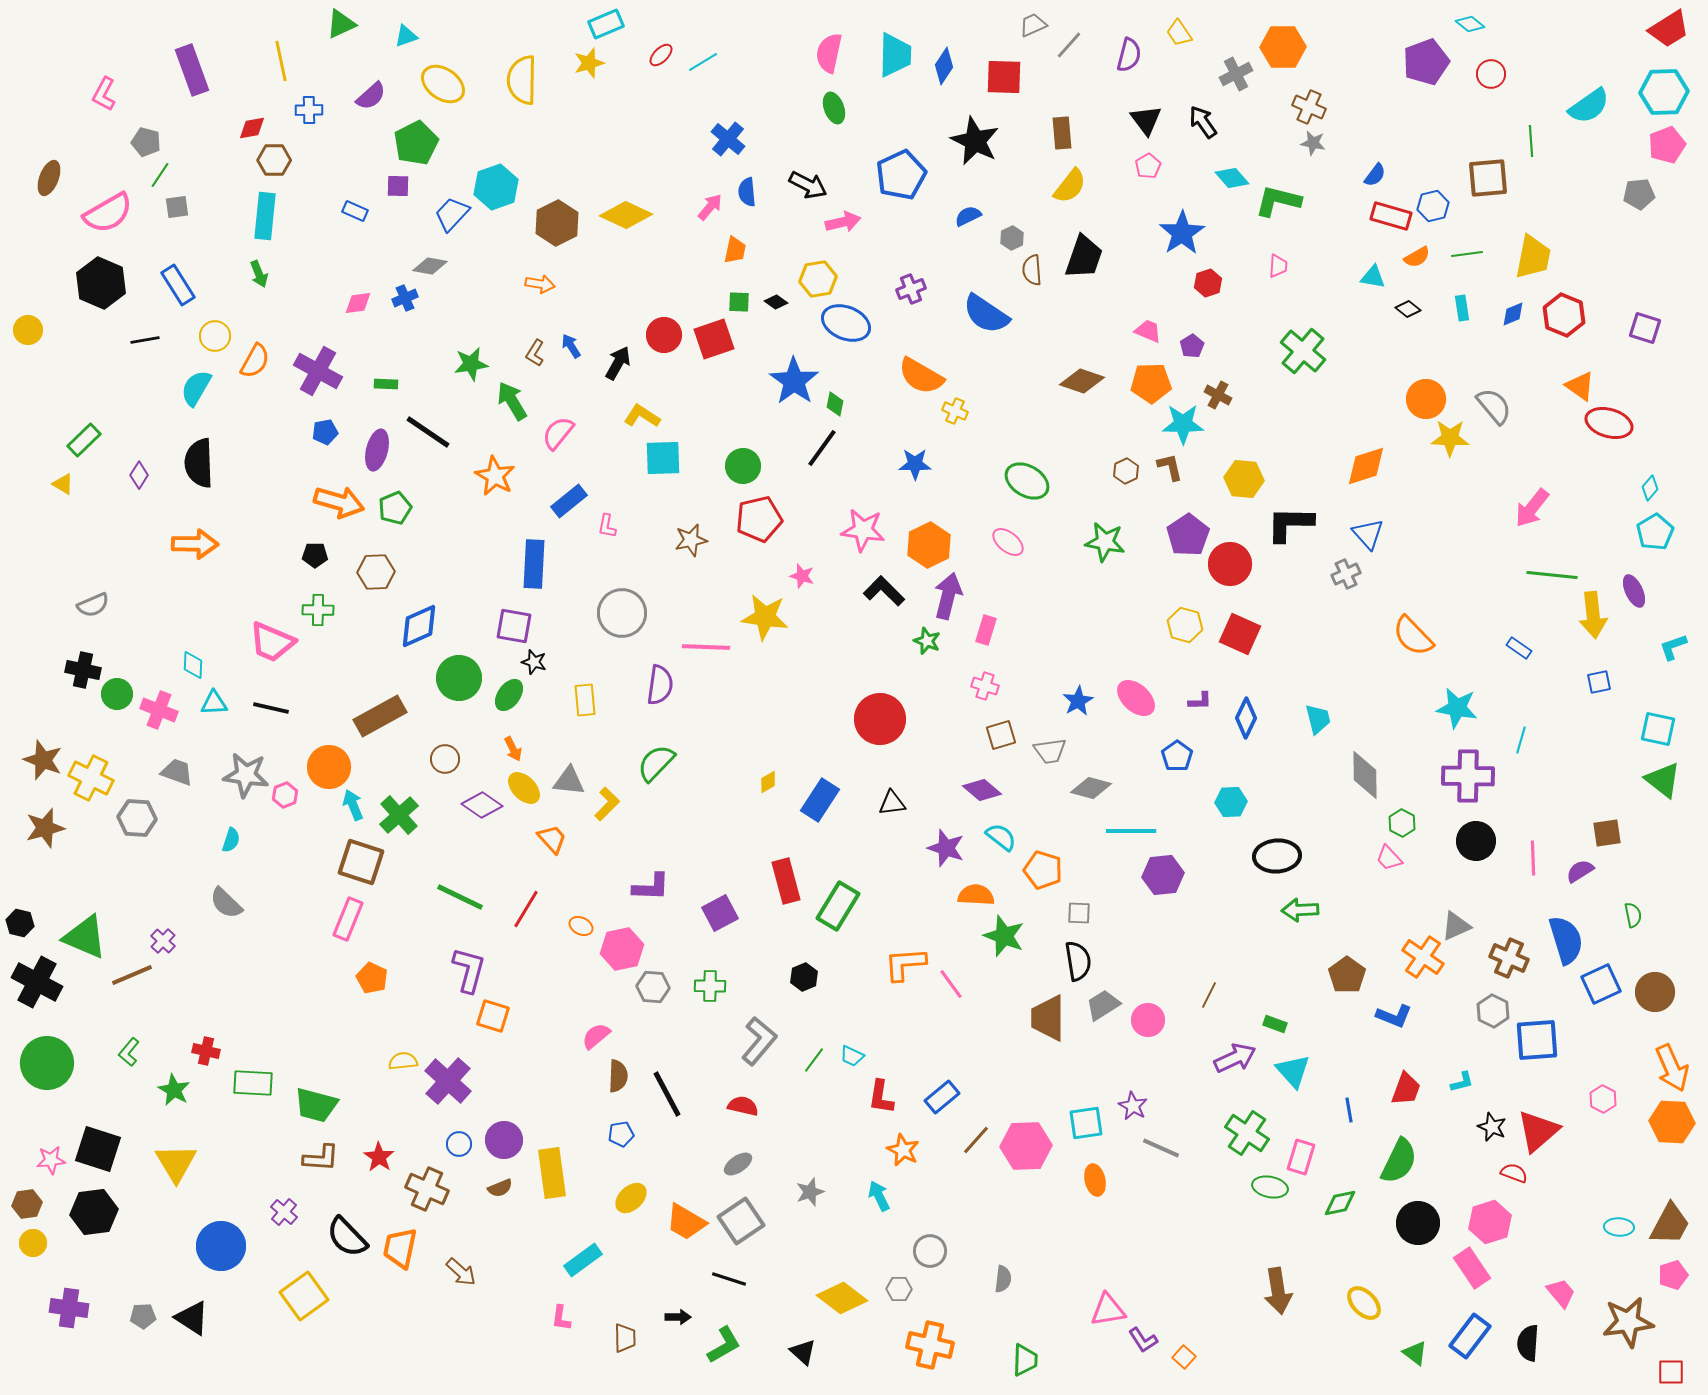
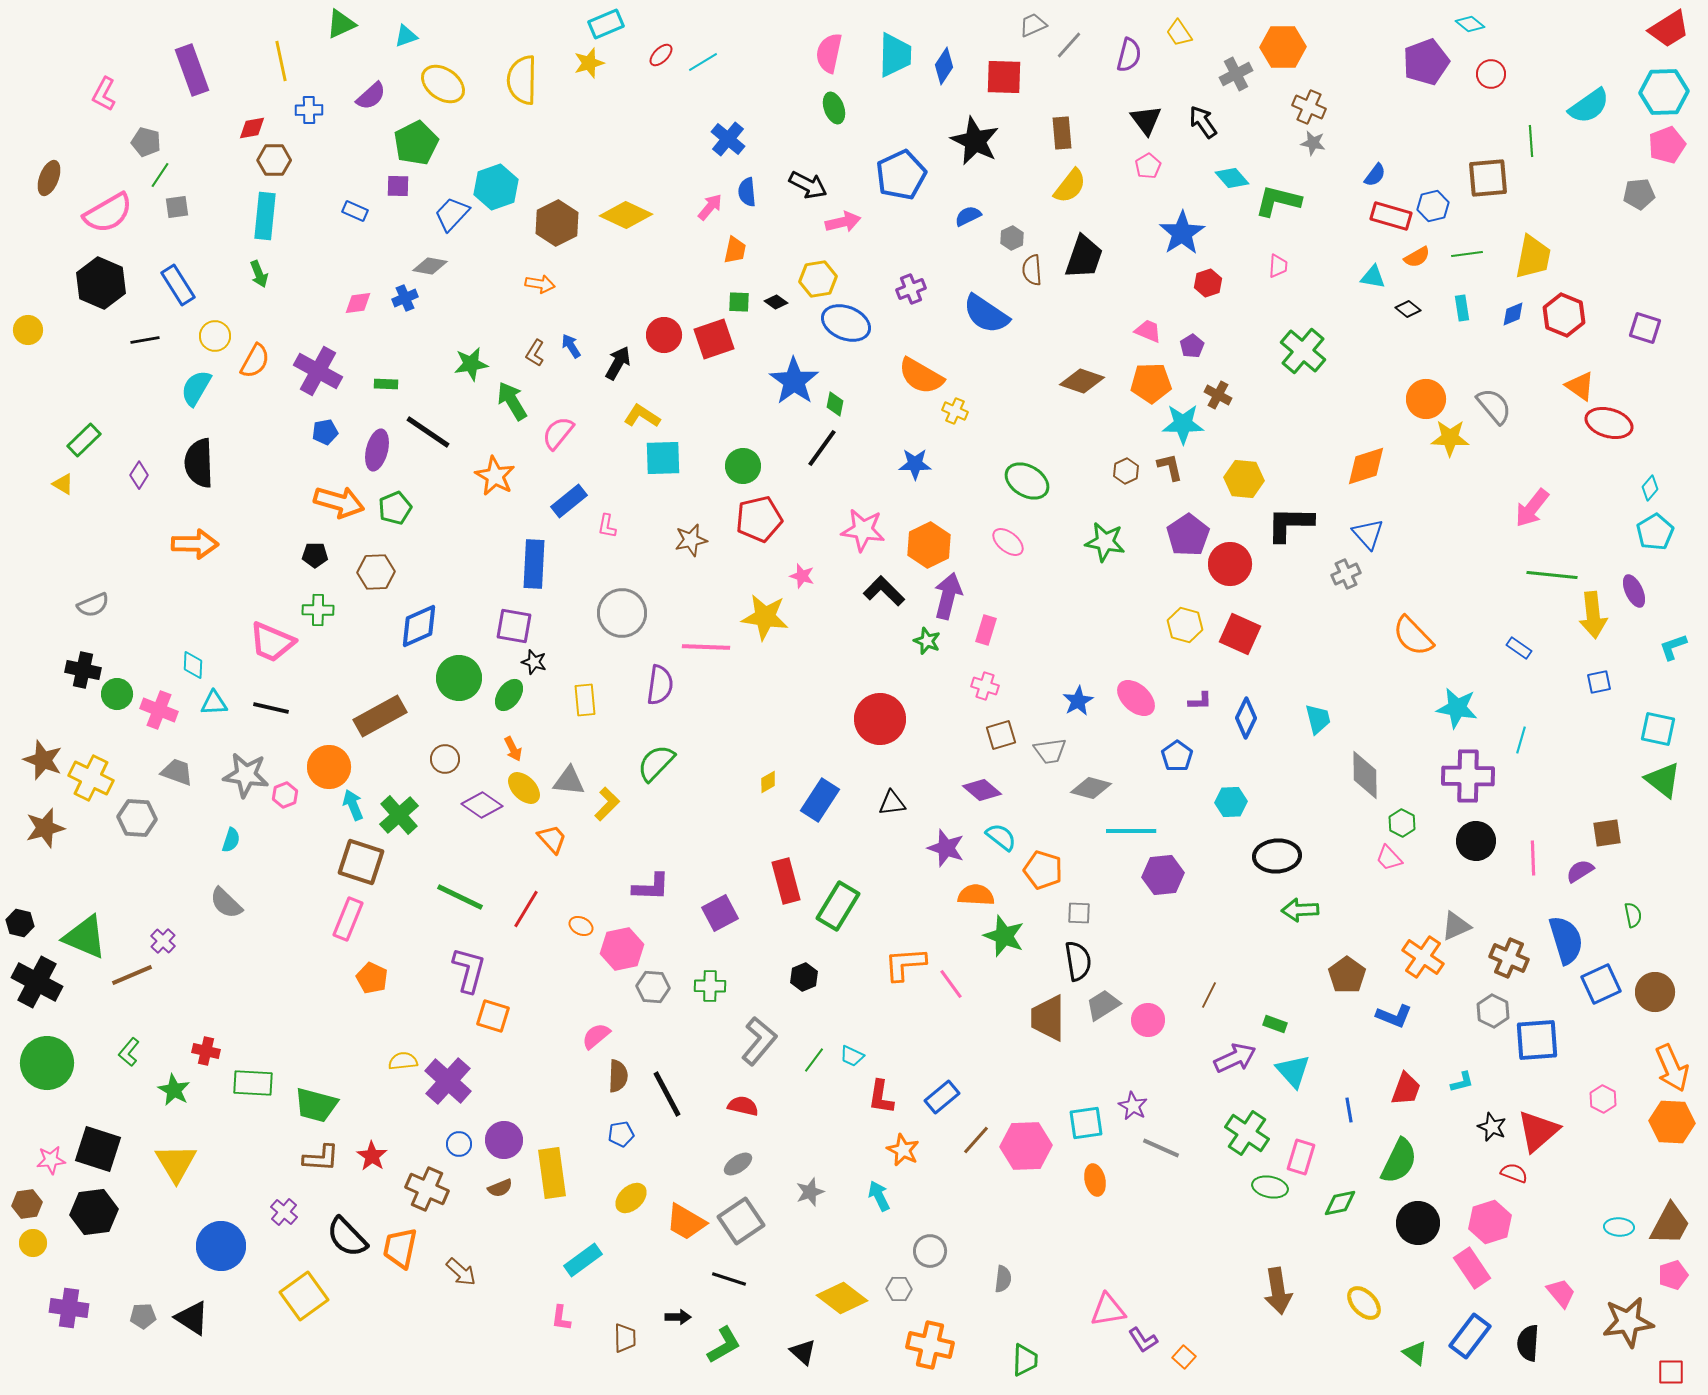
red star at (379, 1157): moved 7 px left, 1 px up
